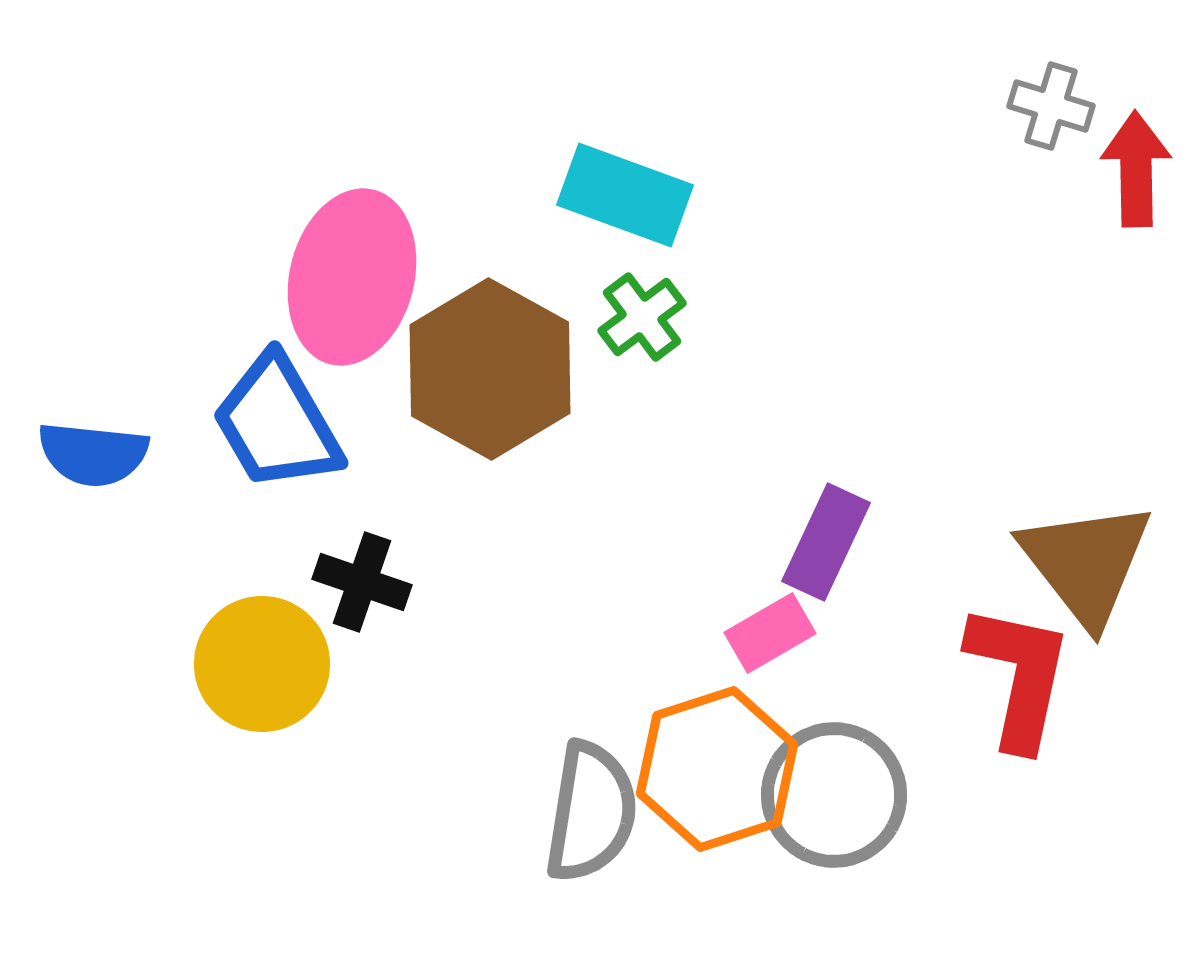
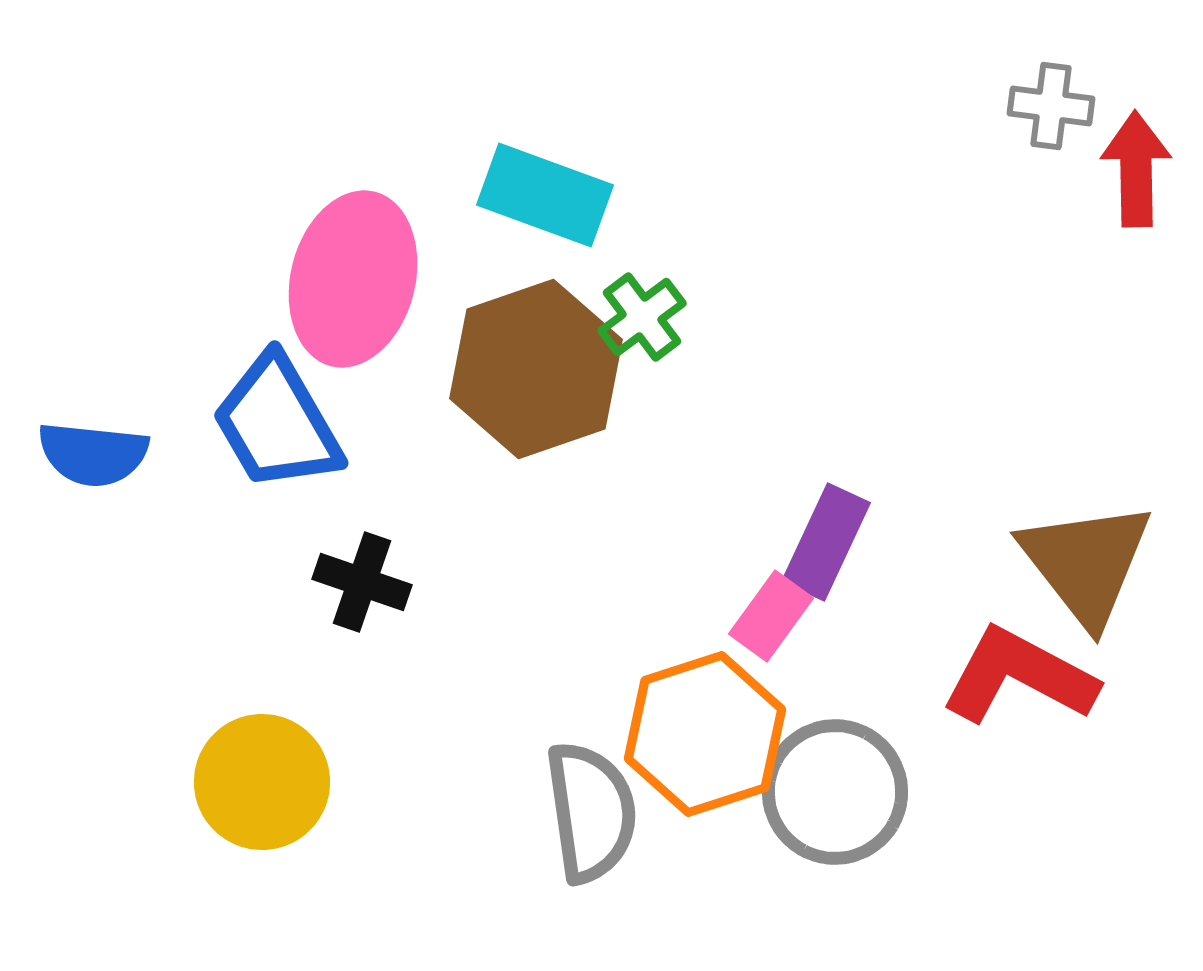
gray cross: rotated 10 degrees counterclockwise
cyan rectangle: moved 80 px left
pink ellipse: moved 1 px right, 2 px down
brown hexagon: moved 46 px right; rotated 12 degrees clockwise
pink rectangle: moved 1 px right, 17 px up; rotated 24 degrees counterclockwise
yellow circle: moved 118 px down
red L-shape: rotated 74 degrees counterclockwise
orange hexagon: moved 12 px left, 35 px up
gray circle: moved 1 px right, 3 px up
gray semicircle: rotated 17 degrees counterclockwise
